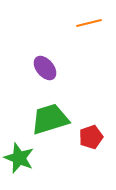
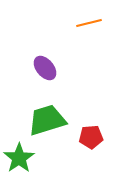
green trapezoid: moved 3 px left, 1 px down
red pentagon: rotated 15 degrees clockwise
green star: rotated 16 degrees clockwise
